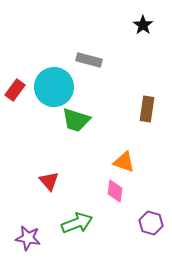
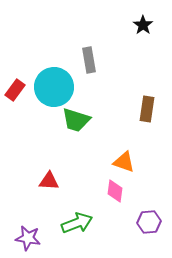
gray rectangle: rotated 65 degrees clockwise
red triangle: rotated 45 degrees counterclockwise
purple hexagon: moved 2 px left, 1 px up; rotated 20 degrees counterclockwise
